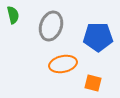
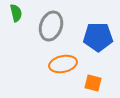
green semicircle: moved 3 px right, 2 px up
